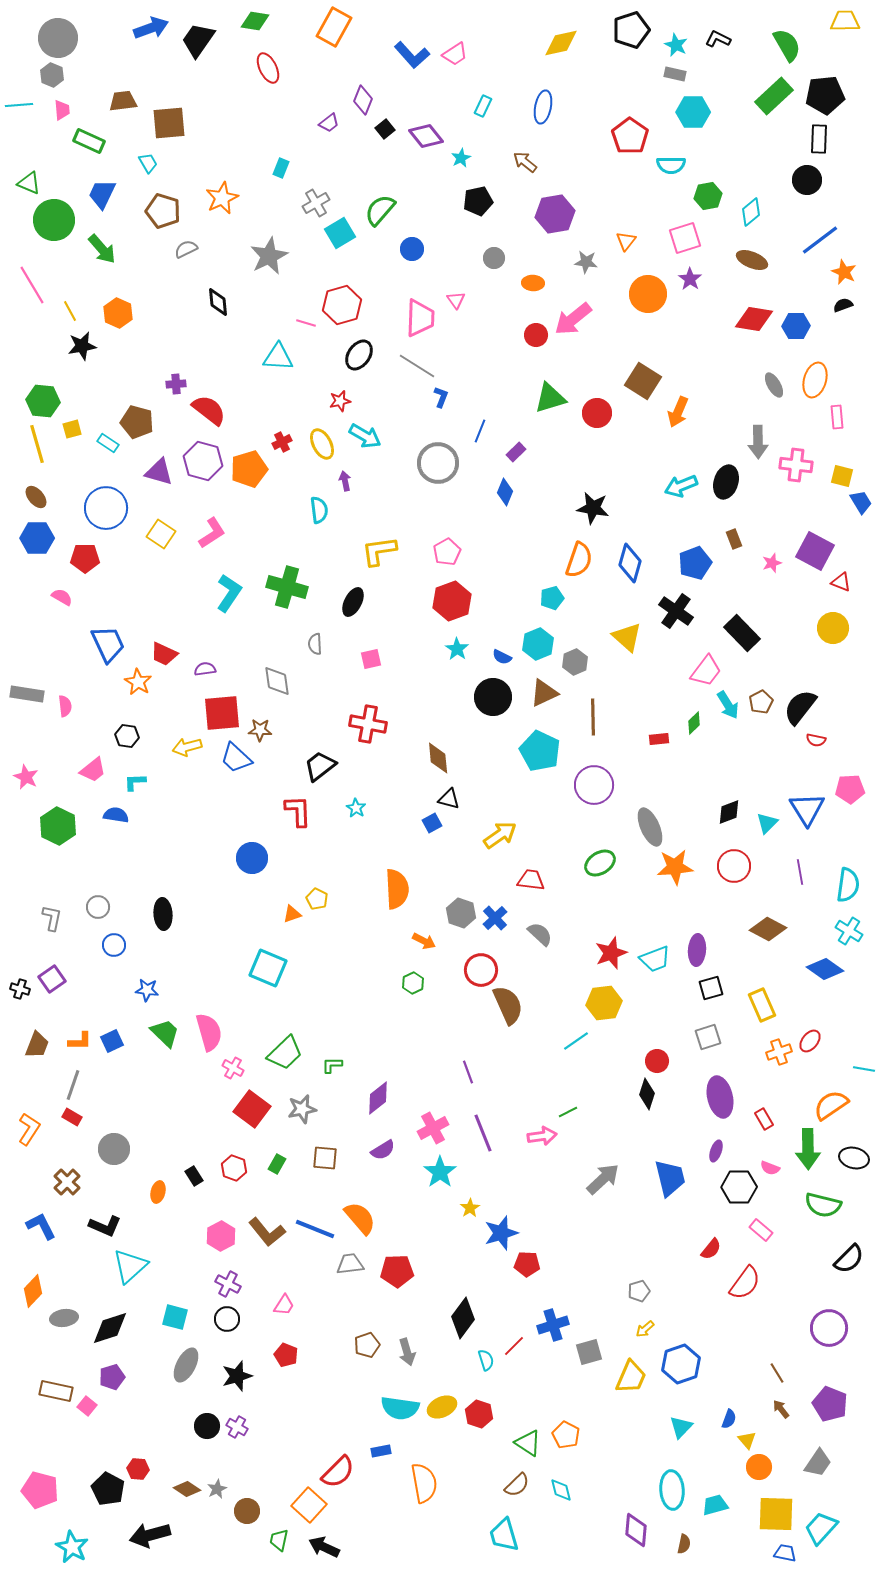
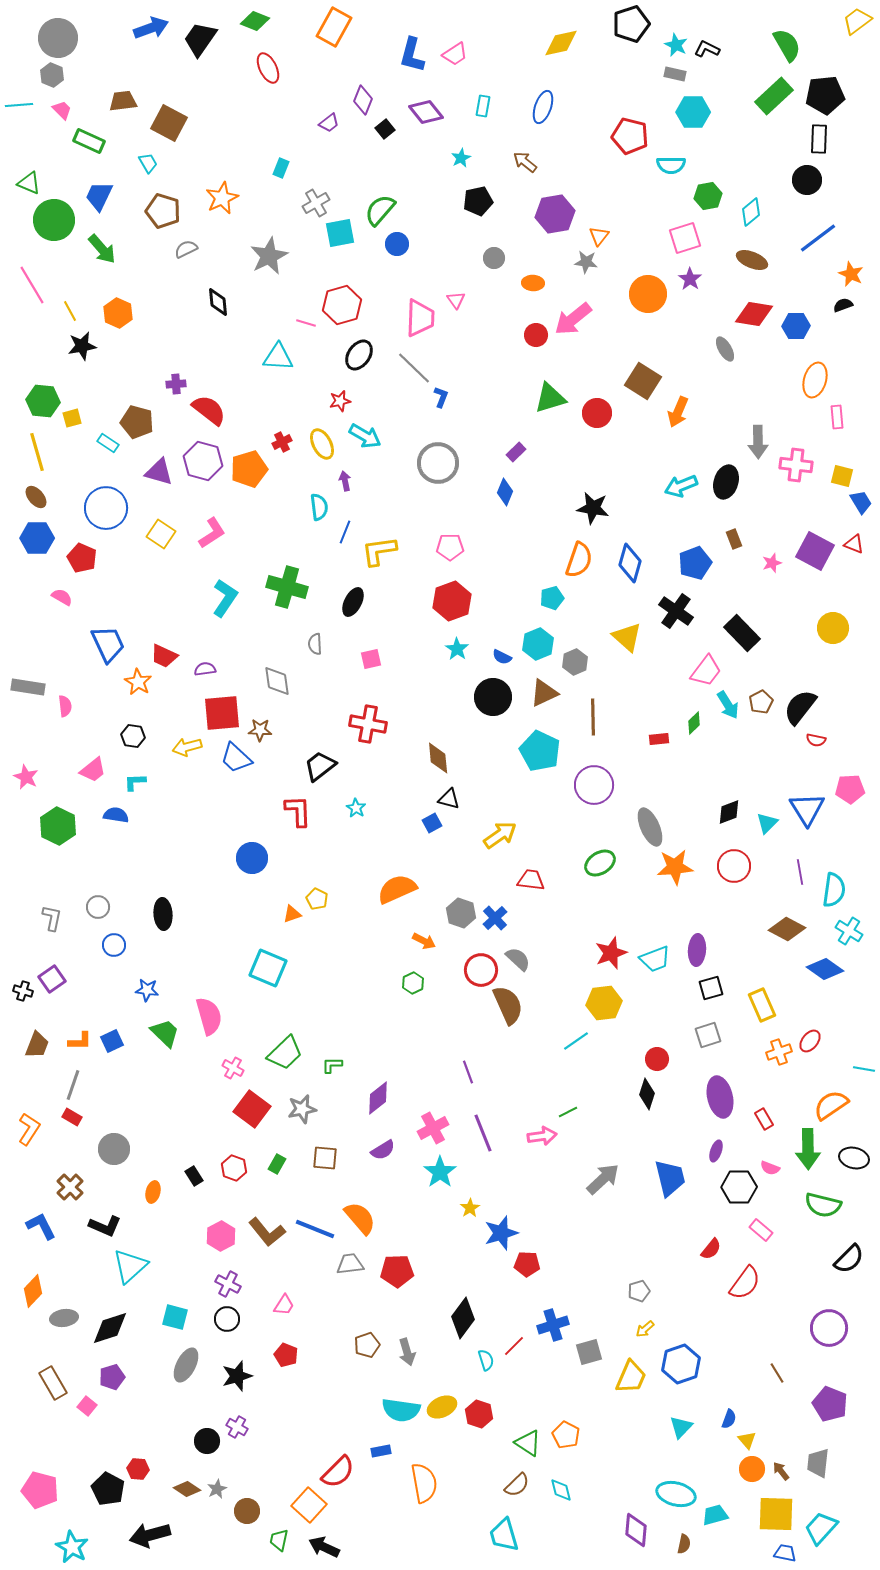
green diamond at (255, 21): rotated 12 degrees clockwise
yellow trapezoid at (845, 21): moved 12 px right; rotated 36 degrees counterclockwise
black pentagon at (631, 30): moved 6 px up
black L-shape at (718, 39): moved 11 px left, 10 px down
black trapezoid at (198, 40): moved 2 px right, 1 px up
blue L-shape at (412, 55): rotated 57 degrees clockwise
cyan rectangle at (483, 106): rotated 15 degrees counterclockwise
blue ellipse at (543, 107): rotated 8 degrees clockwise
pink trapezoid at (62, 110): rotated 40 degrees counterclockwise
brown square at (169, 123): rotated 33 degrees clockwise
purple diamond at (426, 136): moved 24 px up
red pentagon at (630, 136): rotated 21 degrees counterclockwise
blue trapezoid at (102, 194): moved 3 px left, 2 px down
cyan square at (340, 233): rotated 20 degrees clockwise
blue line at (820, 240): moved 2 px left, 2 px up
orange triangle at (626, 241): moved 27 px left, 5 px up
blue circle at (412, 249): moved 15 px left, 5 px up
orange star at (844, 272): moved 7 px right, 2 px down
red diamond at (754, 319): moved 5 px up
gray line at (417, 366): moved 3 px left, 2 px down; rotated 12 degrees clockwise
gray ellipse at (774, 385): moved 49 px left, 36 px up
yellow square at (72, 429): moved 11 px up
blue line at (480, 431): moved 135 px left, 101 px down
yellow line at (37, 444): moved 8 px down
cyan semicircle at (319, 510): moved 3 px up
pink pentagon at (447, 552): moved 3 px right, 5 px up; rotated 28 degrees clockwise
red pentagon at (85, 558): moved 3 px left; rotated 24 degrees clockwise
red triangle at (841, 582): moved 13 px right, 38 px up
cyan L-shape at (229, 593): moved 4 px left, 5 px down
red trapezoid at (164, 654): moved 2 px down
gray rectangle at (27, 694): moved 1 px right, 7 px up
black hexagon at (127, 736): moved 6 px right
cyan semicircle at (848, 885): moved 14 px left, 5 px down
orange semicircle at (397, 889): rotated 111 degrees counterclockwise
brown diamond at (768, 929): moved 19 px right
gray semicircle at (540, 934): moved 22 px left, 25 px down
black cross at (20, 989): moved 3 px right, 2 px down
pink semicircle at (209, 1032): moved 16 px up
gray square at (708, 1037): moved 2 px up
red circle at (657, 1061): moved 2 px up
brown cross at (67, 1182): moved 3 px right, 5 px down
orange ellipse at (158, 1192): moved 5 px left
brown rectangle at (56, 1391): moved 3 px left, 8 px up; rotated 48 degrees clockwise
cyan semicircle at (400, 1408): moved 1 px right, 2 px down
brown arrow at (781, 1409): moved 62 px down
black circle at (207, 1426): moved 15 px down
gray trapezoid at (818, 1463): rotated 152 degrees clockwise
orange circle at (759, 1467): moved 7 px left, 2 px down
cyan ellipse at (672, 1490): moved 4 px right, 4 px down; rotated 72 degrees counterclockwise
cyan trapezoid at (715, 1505): moved 10 px down
